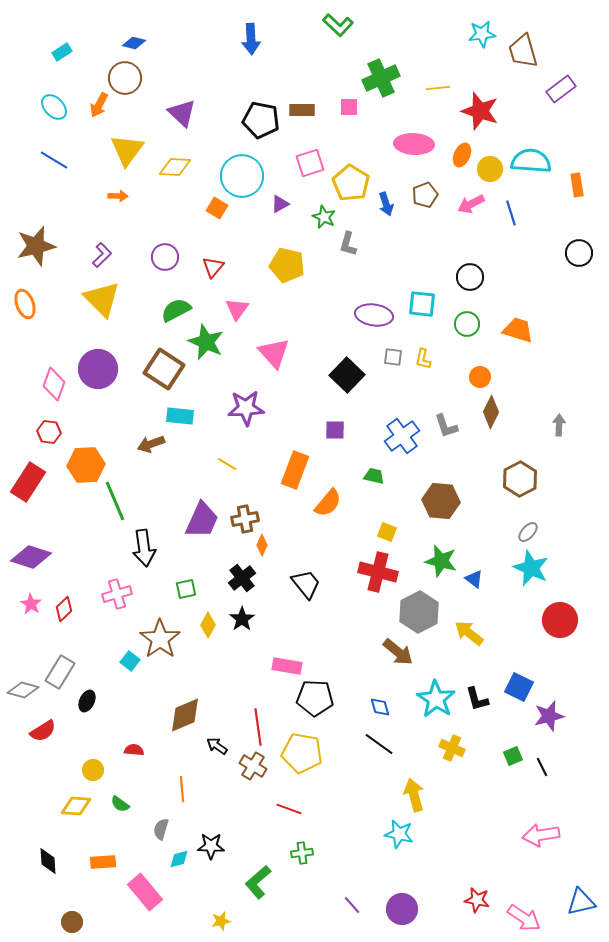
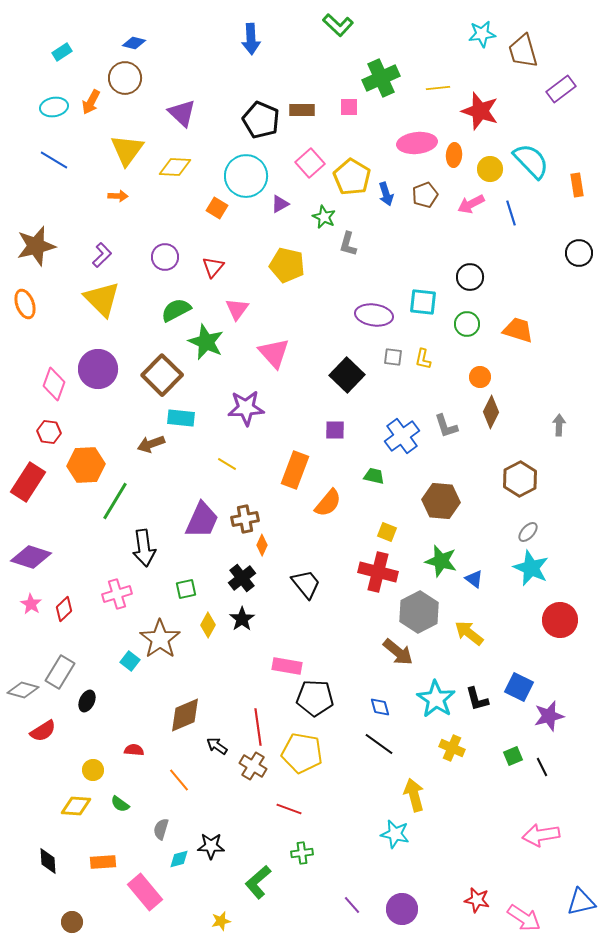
orange arrow at (99, 105): moved 8 px left, 3 px up
cyan ellipse at (54, 107): rotated 56 degrees counterclockwise
black pentagon at (261, 120): rotated 12 degrees clockwise
pink ellipse at (414, 144): moved 3 px right, 1 px up; rotated 9 degrees counterclockwise
orange ellipse at (462, 155): moved 8 px left; rotated 20 degrees counterclockwise
cyan semicircle at (531, 161): rotated 42 degrees clockwise
pink square at (310, 163): rotated 24 degrees counterclockwise
cyan circle at (242, 176): moved 4 px right
yellow pentagon at (351, 183): moved 1 px right, 6 px up
blue arrow at (386, 204): moved 10 px up
cyan square at (422, 304): moved 1 px right, 2 px up
brown square at (164, 369): moved 2 px left, 6 px down; rotated 12 degrees clockwise
cyan rectangle at (180, 416): moved 1 px right, 2 px down
green line at (115, 501): rotated 54 degrees clockwise
orange line at (182, 789): moved 3 px left, 9 px up; rotated 35 degrees counterclockwise
cyan star at (399, 834): moved 4 px left
